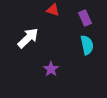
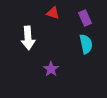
red triangle: moved 3 px down
white arrow: rotated 130 degrees clockwise
cyan semicircle: moved 1 px left, 1 px up
